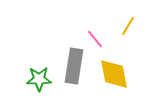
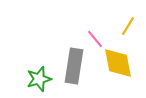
yellow diamond: moved 4 px right, 11 px up
green star: rotated 15 degrees counterclockwise
